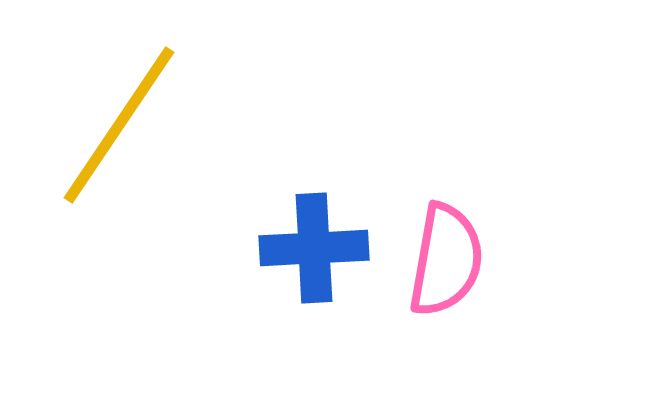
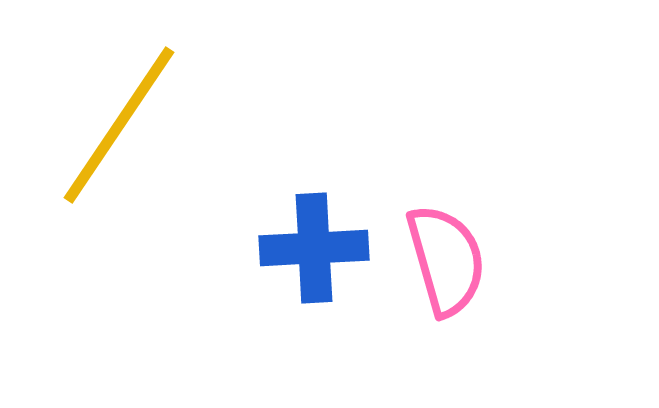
pink semicircle: rotated 26 degrees counterclockwise
